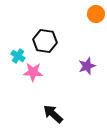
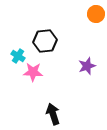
black hexagon: rotated 15 degrees counterclockwise
black arrow: rotated 30 degrees clockwise
